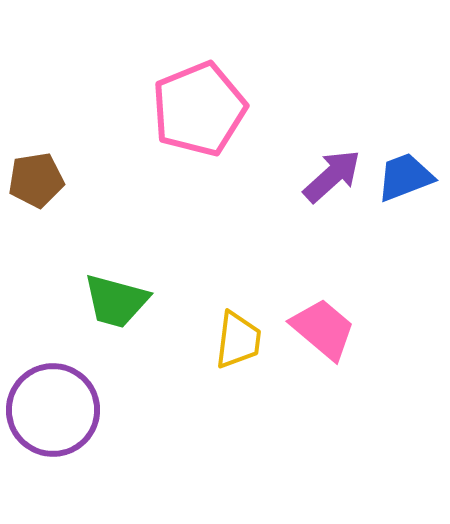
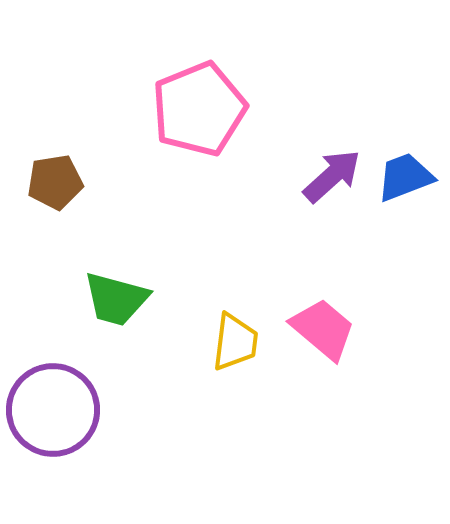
brown pentagon: moved 19 px right, 2 px down
green trapezoid: moved 2 px up
yellow trapezoid: moved 3 px left, 2 px down
